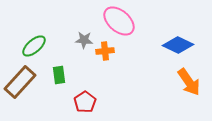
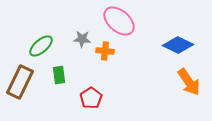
gray star: moved 2 px left, 1 px up
green ellipse: moved 7 px right
orange cross: rotated 12 degrees clockwise
brown rectangle: rotated 16 degrees counterclockwise
red pentagon: moved 6 px right, 4 px up
